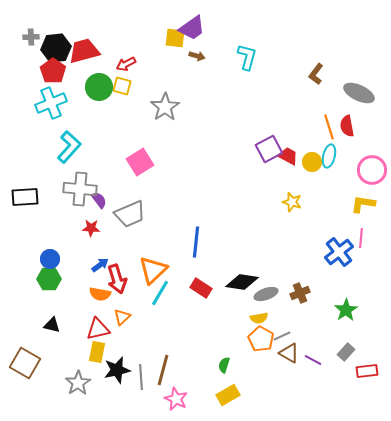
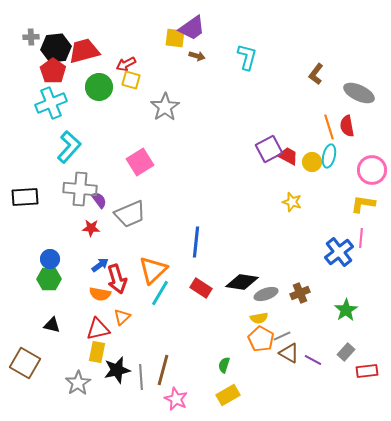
yellow square at (122, 86): moved 9 px right, 6 px up
